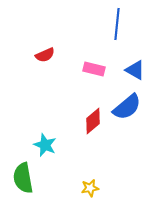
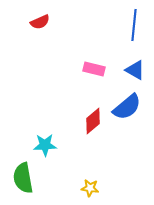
blue line: moved 17 px right, 1 px down
red semicircle: moved 5 px left, 33 px up
cyan star: rotated 25 degrees counterclockwise
yellow star: rotated 18 degrees clockwise
